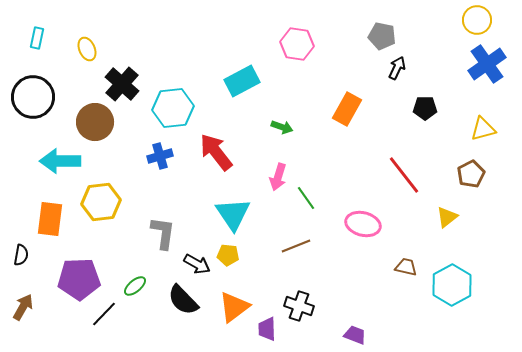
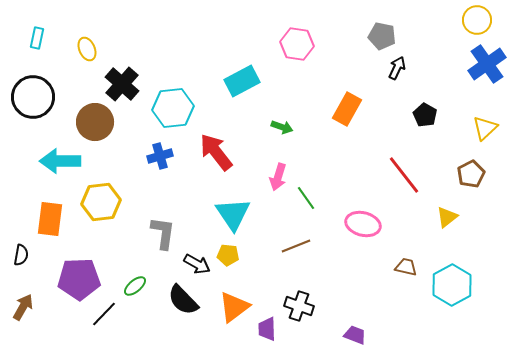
black pentagon at (425, 108): moved 7 px down; rotated 30 degrees clockwise
yellow triangle at (483, 129): moved 2 px right, 1 px up; rotated 28 degrees counterclockwise
